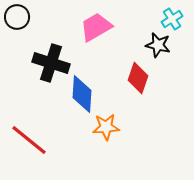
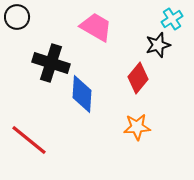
pink trapezoid: rotated 60 degrees clockwise
black star: rotated 30 degrees counterclockwise
red diamond: rotated 20 degrees clockwise
orange star: moved 31 px right
